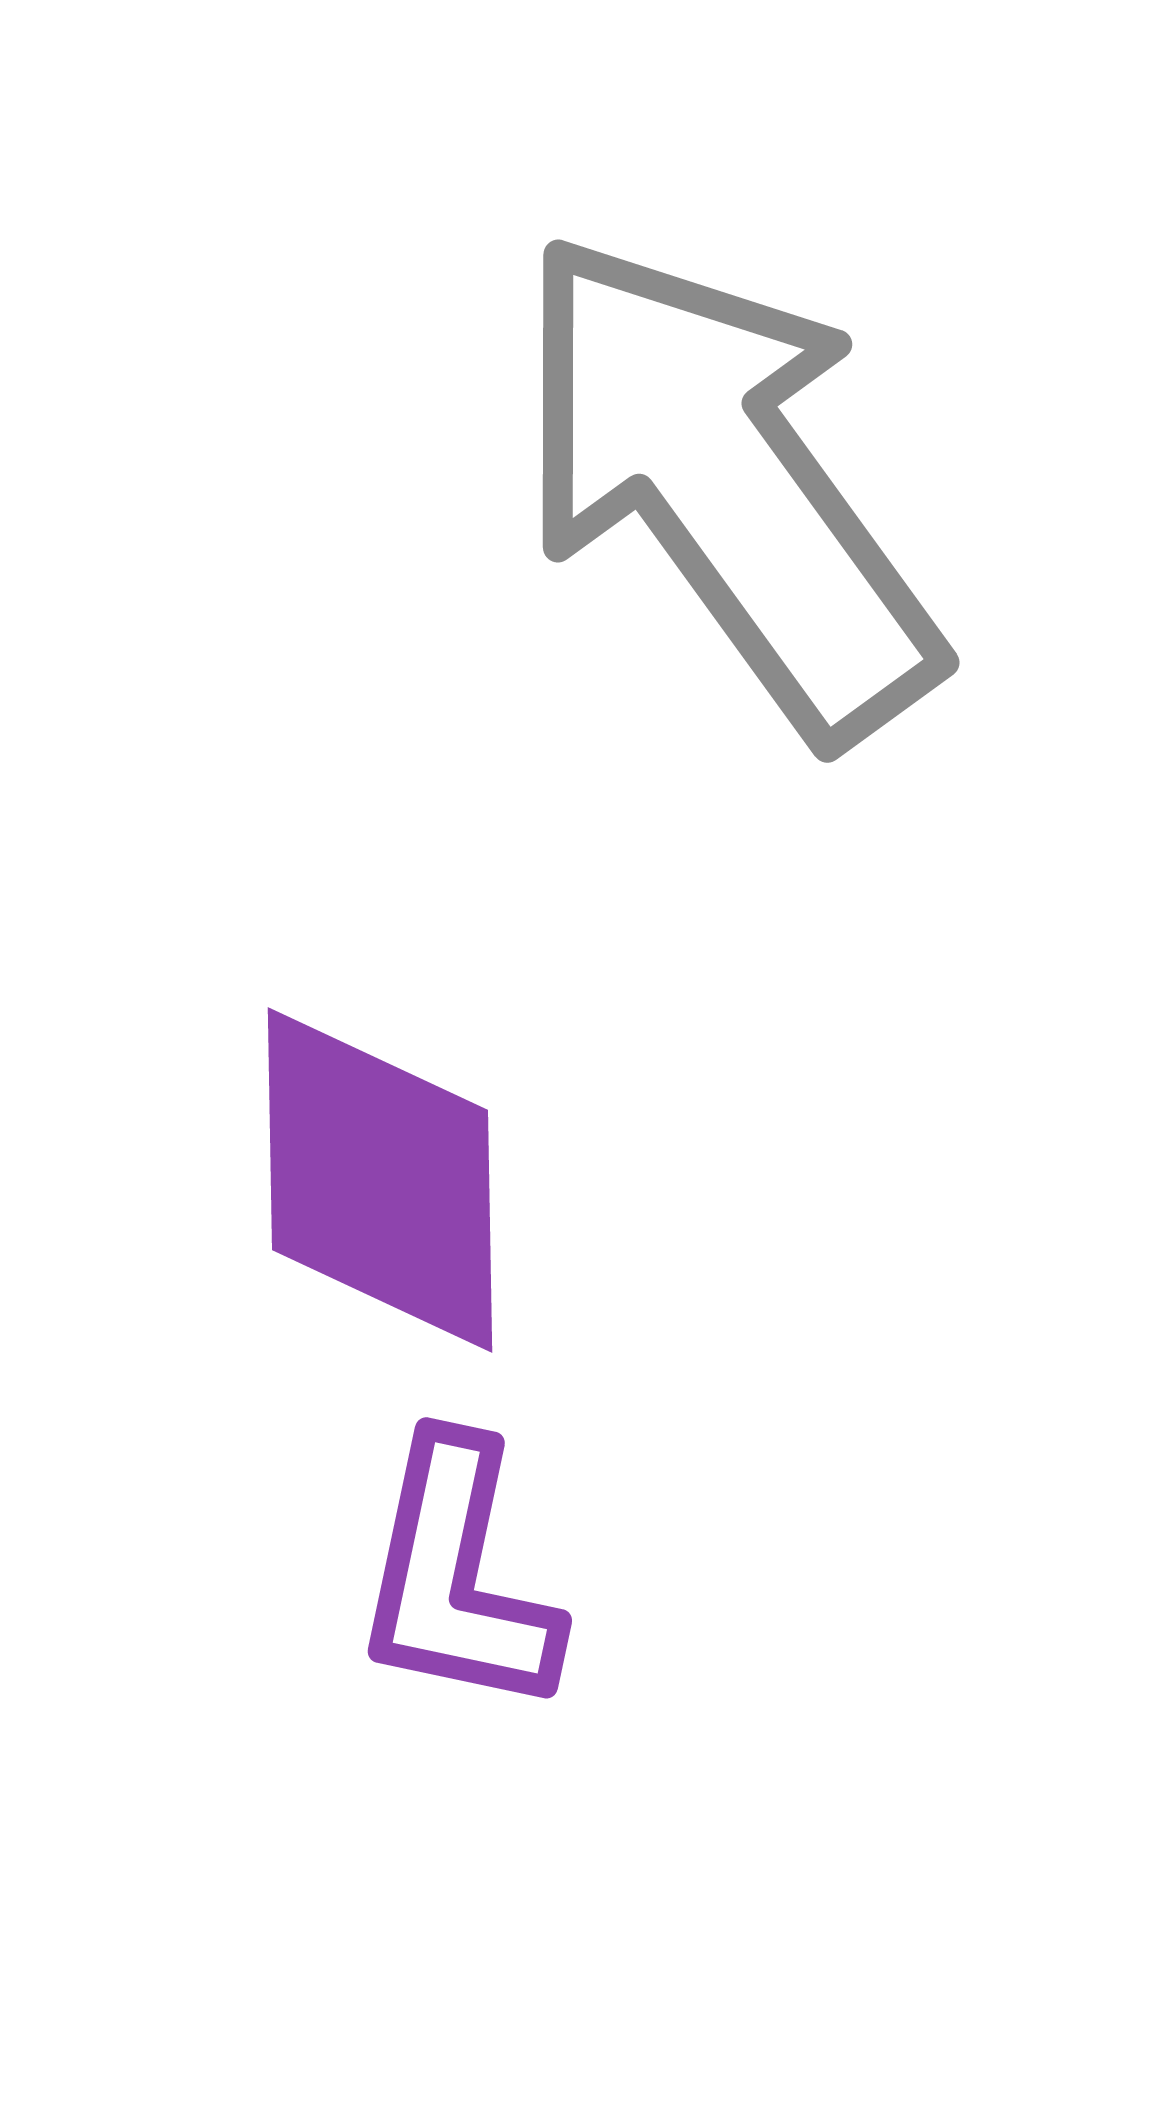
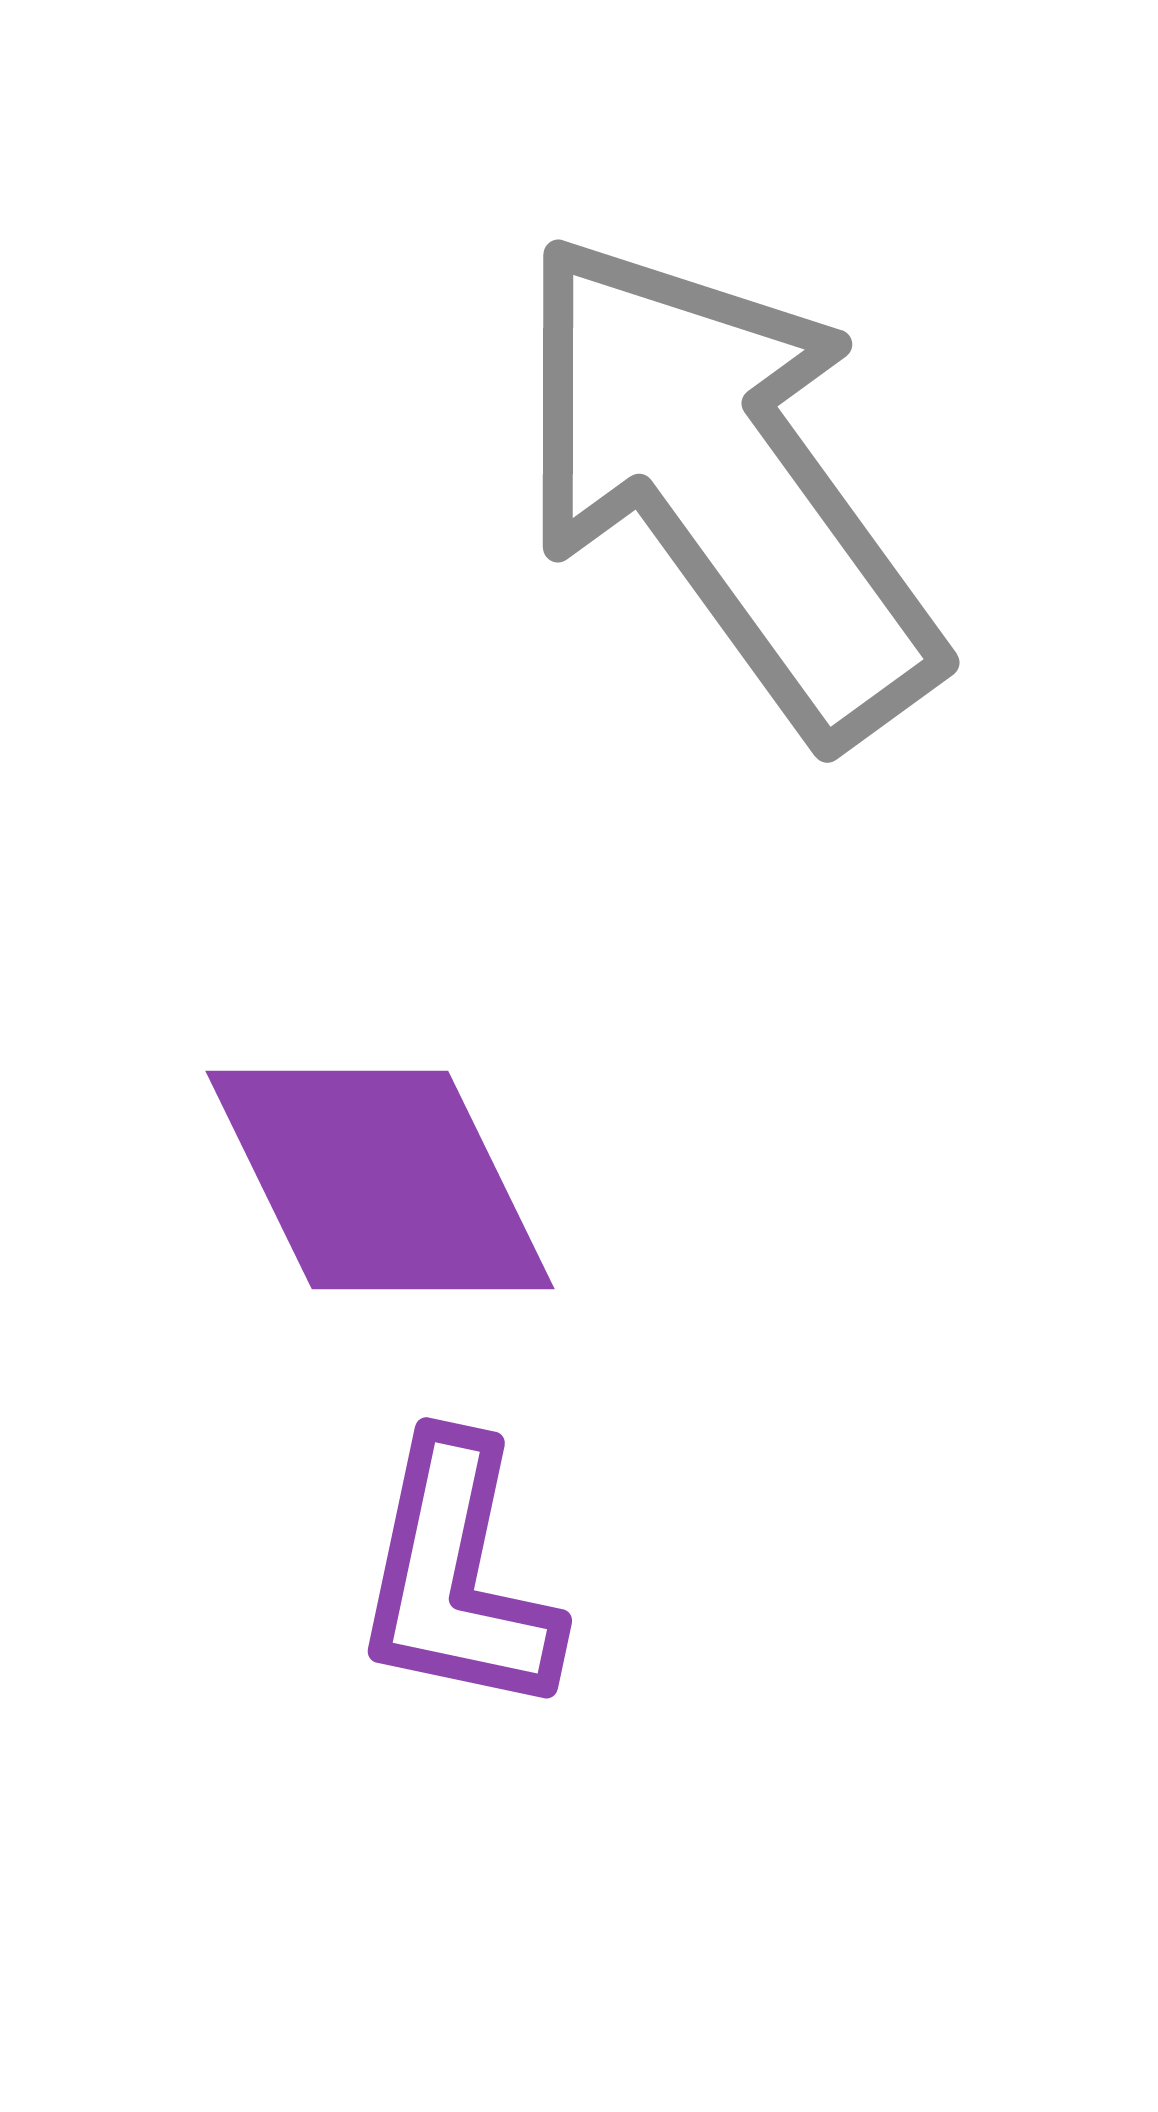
purple diamond: rotated 25 degrees counterclockwise
